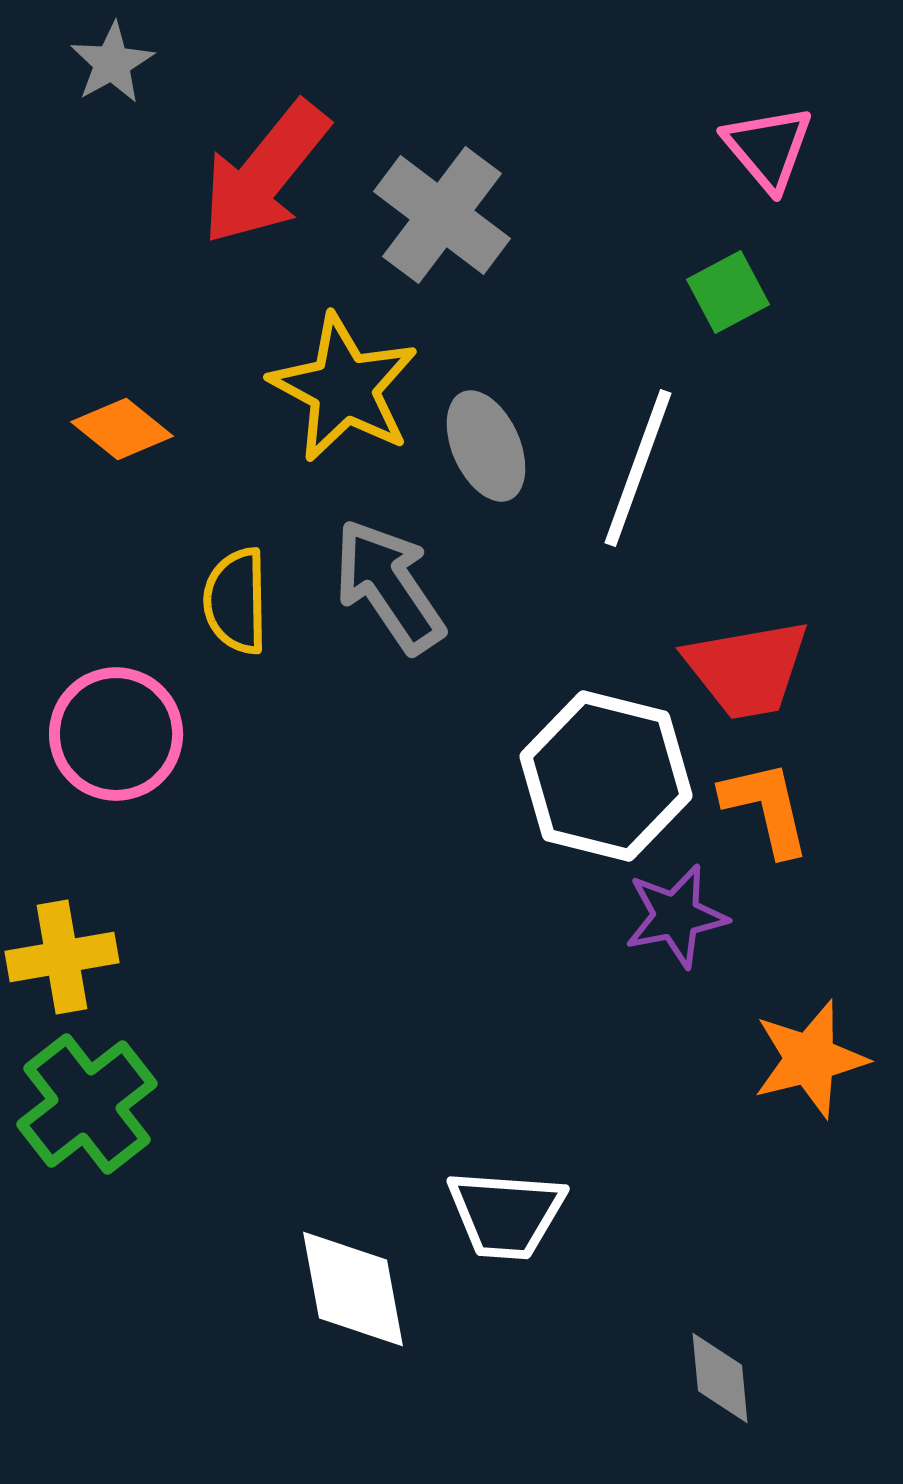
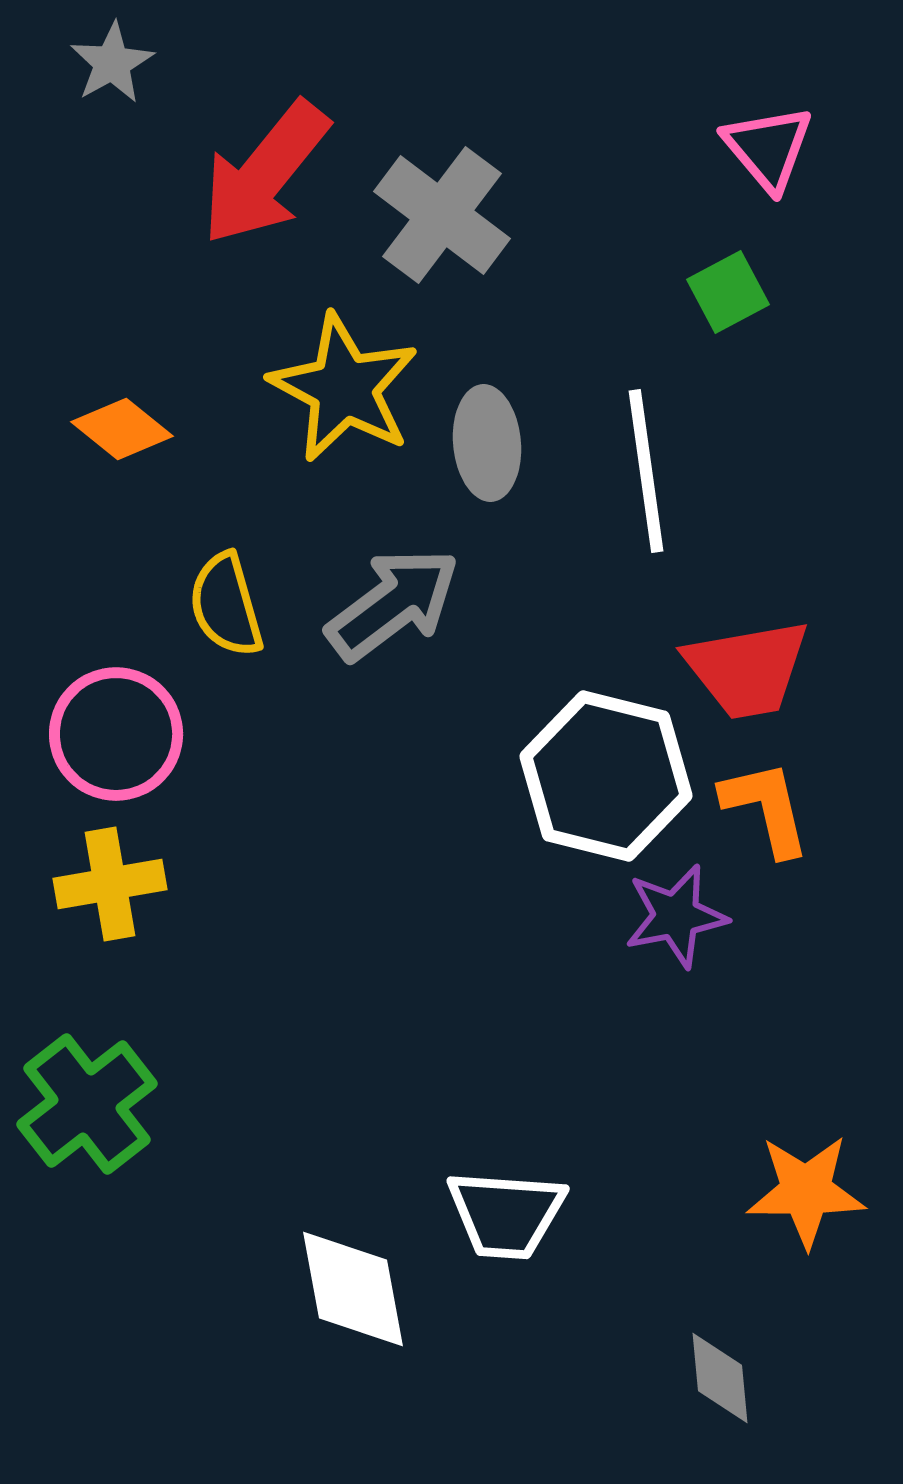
gray ellipse: moved 1 px right, 3 px up; rotated 19 degrees clockwise
white line: moved 8 px right, 3 px down; rotated 28 degrees counterclockwise
gray arrow: moved 4 px right, 18 px down; rotated 87 degrees clockwise
yellow semicircle: moved 10 px left, 4 px down; rotated 15 degrees counterclockwise
yellow cross: moved 48 px right, 73 px up
orange star: moved 4 px left, 132 px down; rotated 14 degrees clockwise
